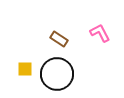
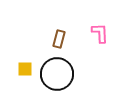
pink L-shape: rotated 25 degrees clockwise
brown rectangle: rotated 72 degrees clockwise
